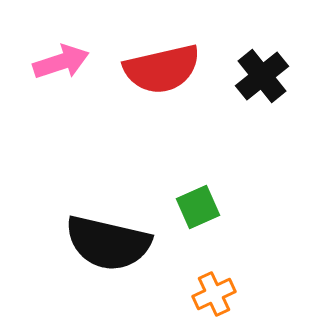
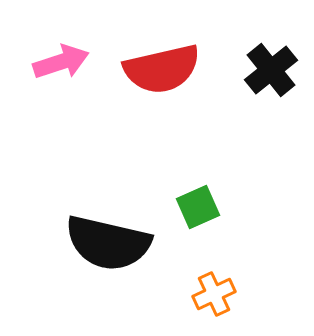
black cross: moved 9 px right, 6 px up
